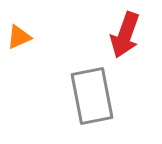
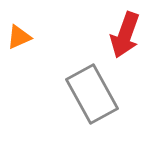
gray rectangle: moved 2 px up; rotated 18 degrees counterclockwise
